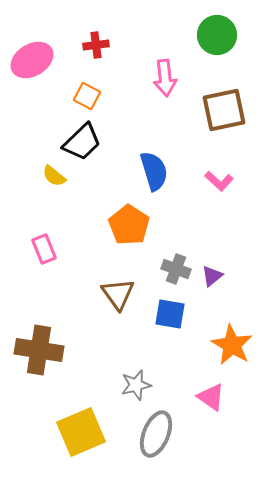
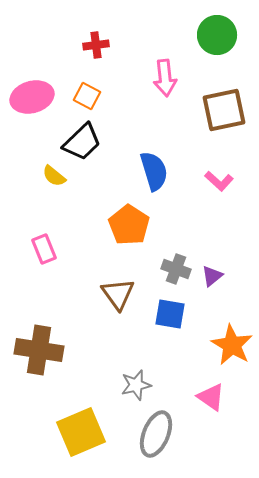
pink ellipse: moved 37 px down; rotated 15 degrees clockwise
